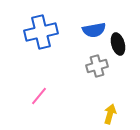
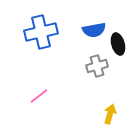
pink line: rotated 12 degrees clockwise
